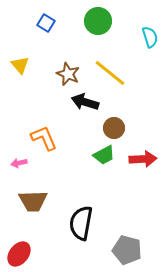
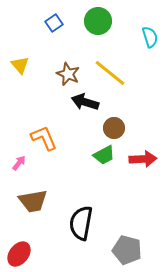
blue square: moved 8 px right; rotated 24 degrees clockwise
pink arrow: rotated 140 degrees clockwise
brown trapezoid: rotated 8 degrees counterclockwise
